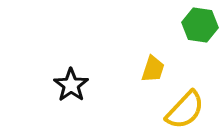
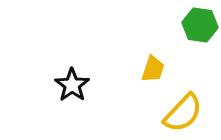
black star: moved 1 px right
yellow semicircle: moved 2 px left, 3 px down
